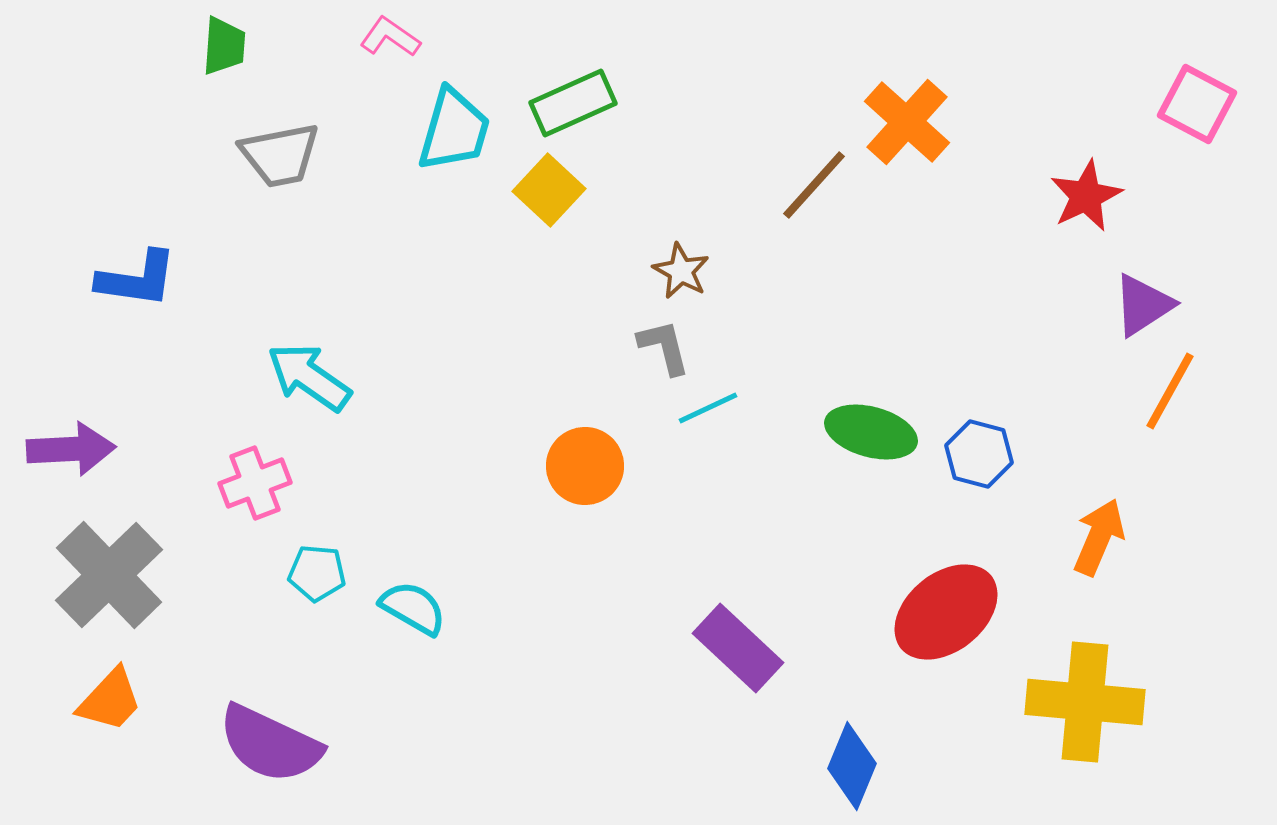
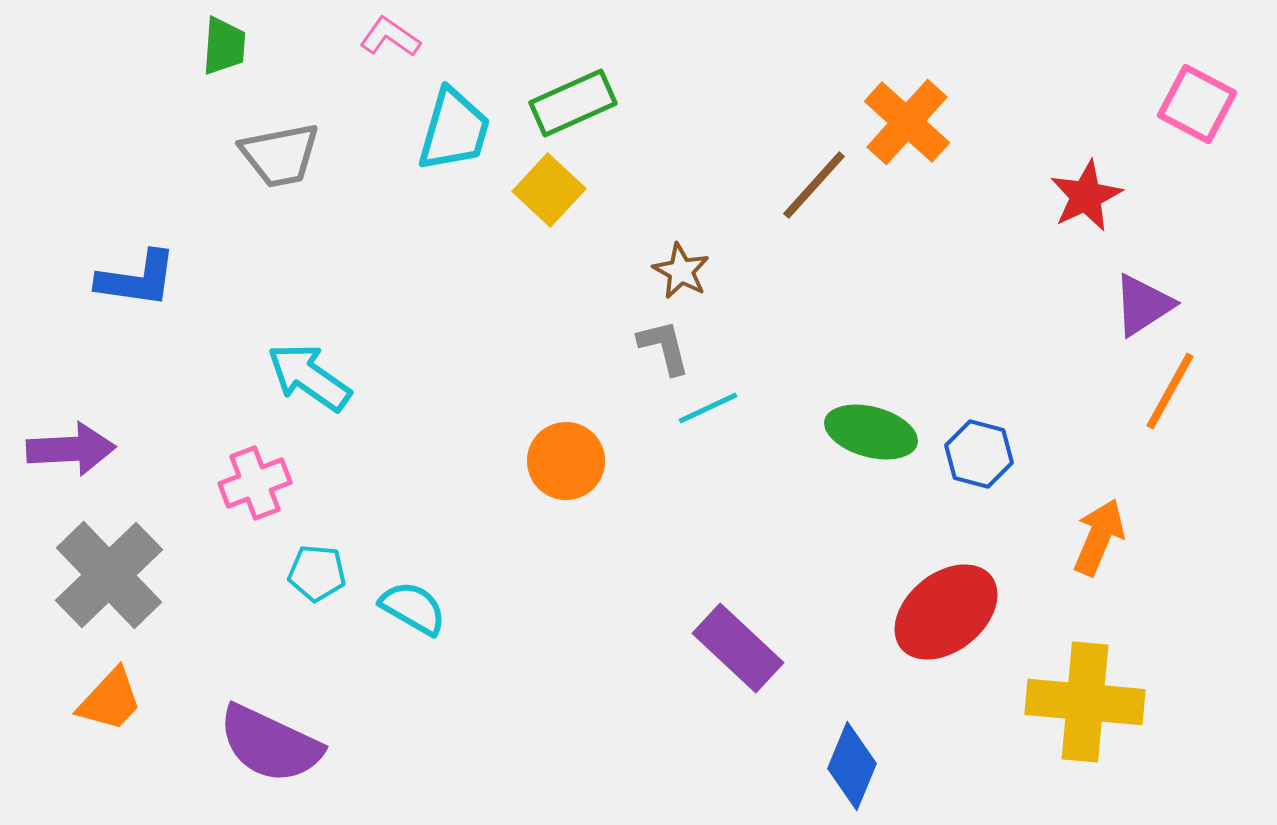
orange circle: moved 19 px left, 5 px up
